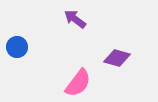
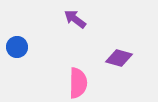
purple diamond: moved 2 px right
pink semicircle: rotated 36 degrees counterclockwise
